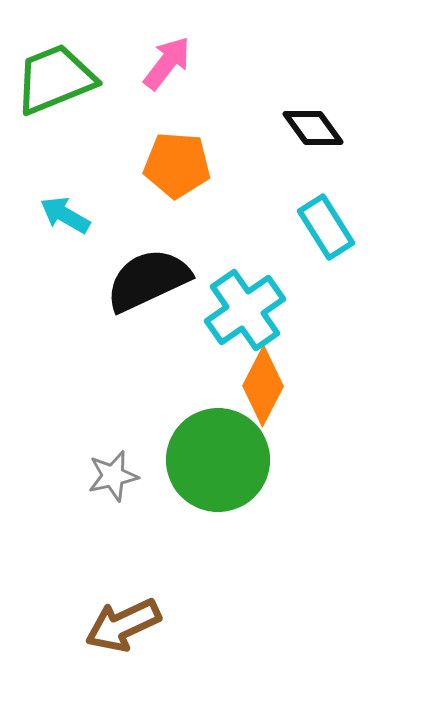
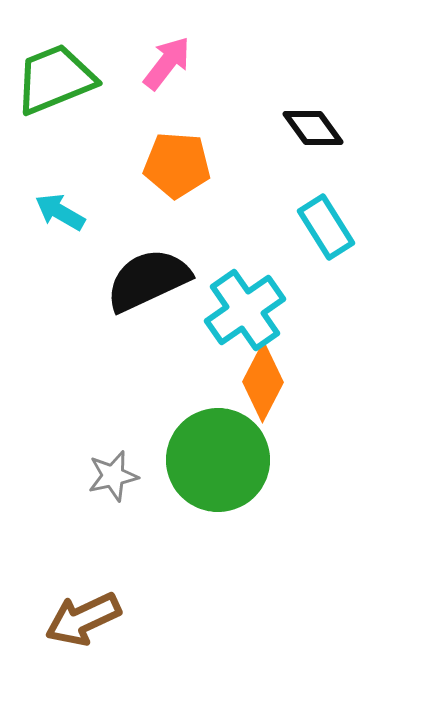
cyan arrow: moved 5 px left, 3 px up
orange diamond: moved 4 px up
brown arrow: moved 40 px left, 6 px up
